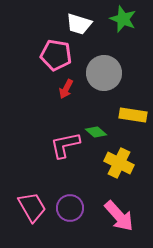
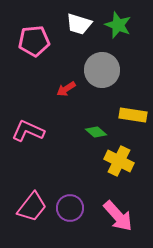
green star: moved 5 px left, 6 px down
pink pentagon: moved 22 px left, 14 px up; rotated 16 degrees counterclockwise
gray circle: moved 2 px left, 3 px up
red arrow: rotated 30 degrees clockwise
pink L-shape: moved 37 px left, 14 px up; rotated 36 degrees clockwise
yellow cross: moved 2 px up
pink trapezoid: rotated 68 degrees clockwise
pink arrow: moved 1 px left
